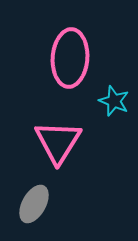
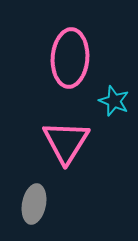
pink triangle: moved 8 px right
gray ellipse: rotated 18 degrees counterclockwise
